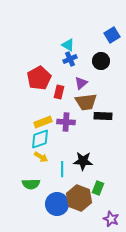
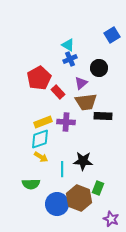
black circle: moved 2 px left, 7 px down
red rectangle: moved 1 px left; rotated 56 degrees counterclockwise
